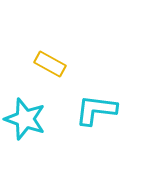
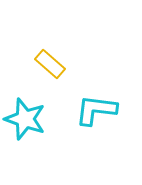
yellow rectangle: rotated 12 degrees clockwise
